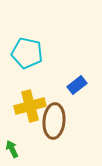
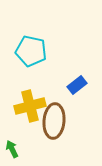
cyan pentagon: moved 4 px right, 2 px up
